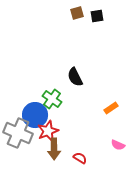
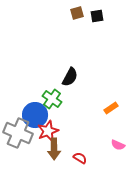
black semicircle: moved 5 px left; rotated 126 degrees counterclockwise
